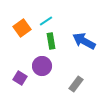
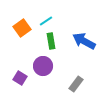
purple circle: moved 1 px right
